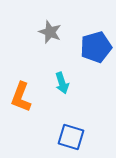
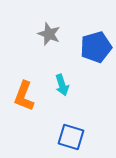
gray star: moved 1 px left, 2 px down
cyan arrow: moved 2 px down
orange L-shape: moved 3 px right, 1 px up
